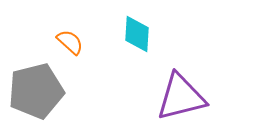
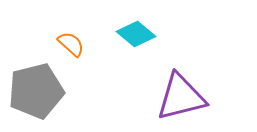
cyan diamond: moved 1 px left; rotated 54 degrees counterclockwise
orange semicircle: moved 1 px right, 2 px down
